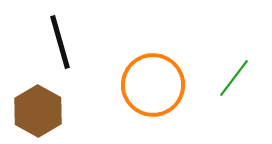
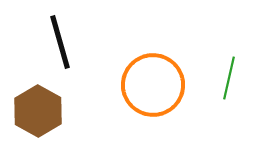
green line: moved 5 px left; rotated 24 degrees counterclockwise
